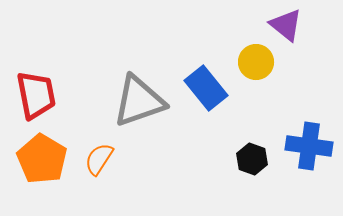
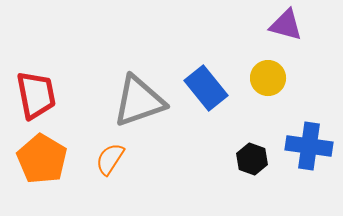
purple triangle: rotated 24 degrees counterclockwise
yellow circle: moved 12 px right, 16 px down
orange semicircle: moved 11 px right
